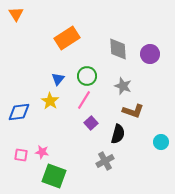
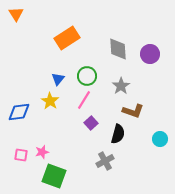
gray star: moved 2 px left; rotated 18 degrees clockwise
cyan circle: moved 1 px left, 3 px up
pink star: rotated 24 degrees counterclockwise
